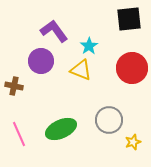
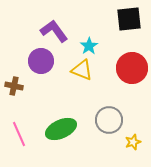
yellow triangle: moved 1 px right
